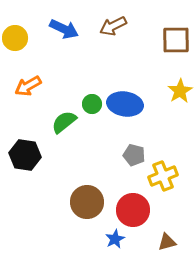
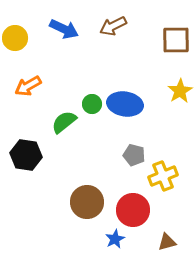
black hexagon: moved 1 px right
